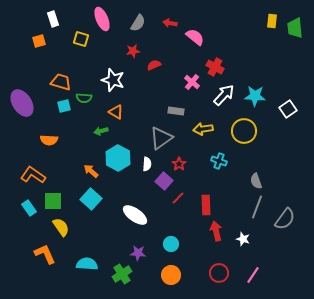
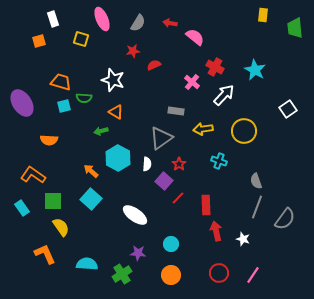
yellow rectangle at (272, 21): moved 9 px left, 6 px up
cyan star at (255, 96): moved 26 px up; rotated 25 degrees clockwise
cyan rectangle at (29, 208): moved 7 px left
